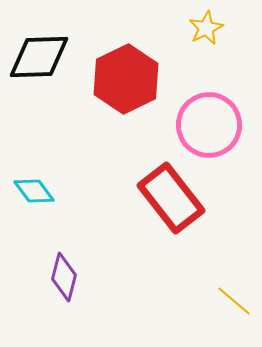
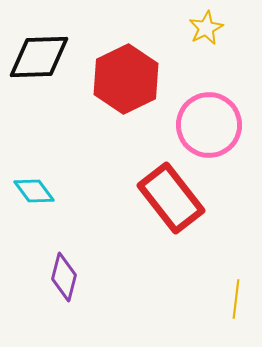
yellow line: moved 2 px right, 2 px up; rotated 57 degrees clockwise
